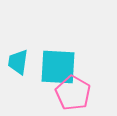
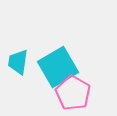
cyan square: rotated 33 degrees counterclockwise
